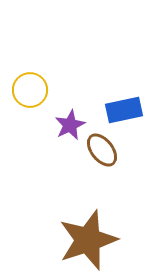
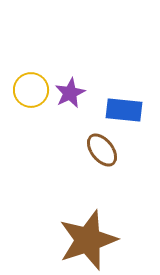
yellow circle: moved 1 px right
blue rectangle: rotated 18 degrees clockwise
purple star: moved 32 px up
